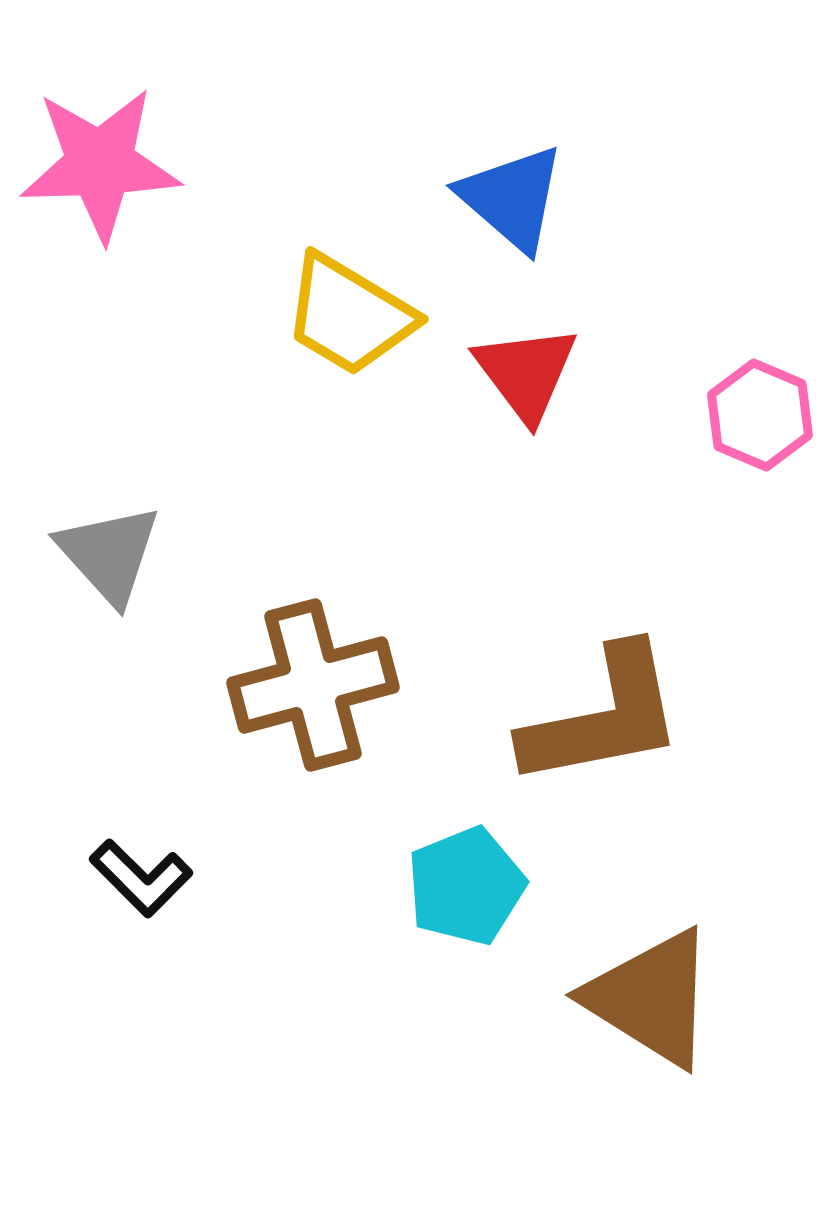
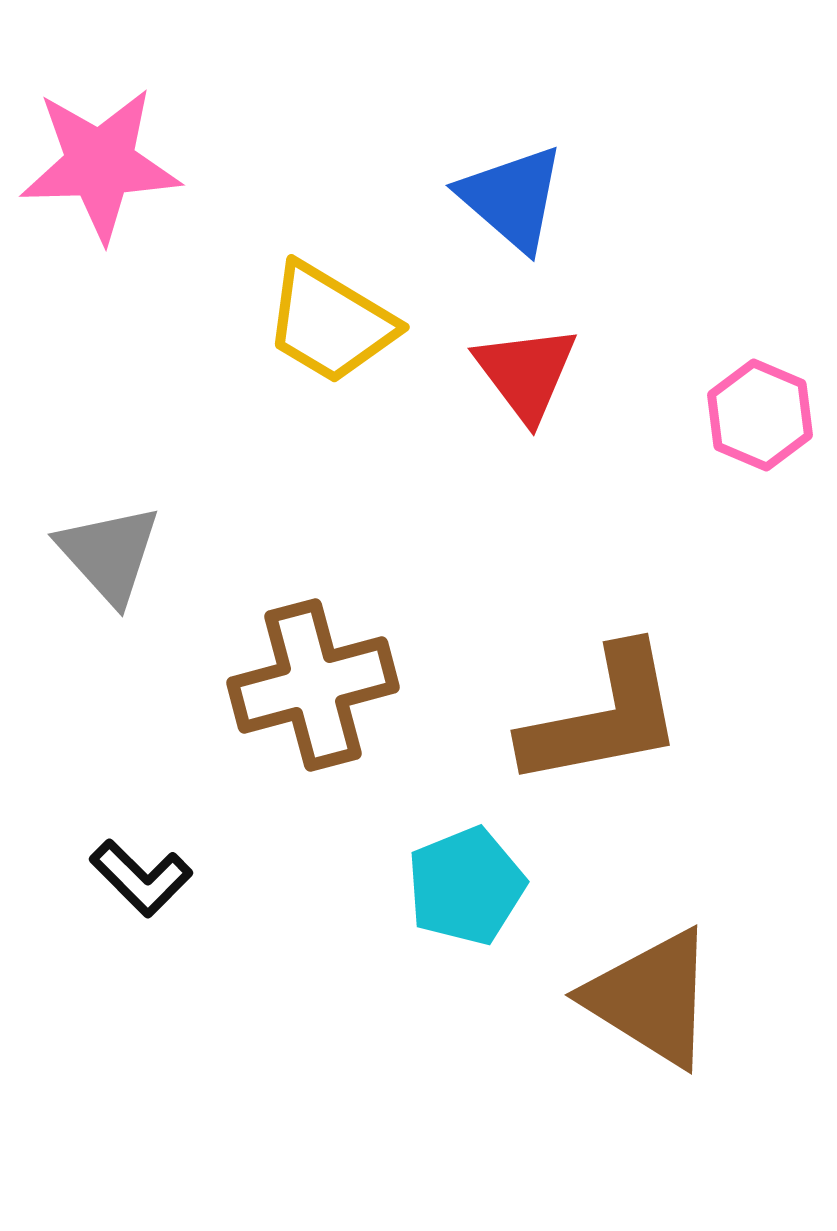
yellow trapezoid: moved 19 px left, 8 px down
